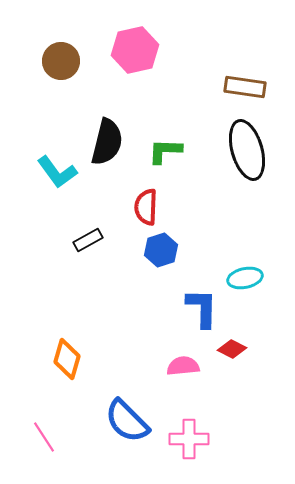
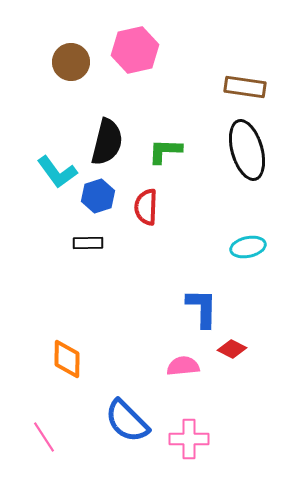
brown circle: moved 10 px right, 1 px down
black rectangle: moved 3 px down; rotated 28 degrees clockwise
blue hexagon: moved 63 px left, 54 px up
cyan ellipse: moved 3 px right, 31 px up
orange diamond: rotated 15 degrees counterclockwise
